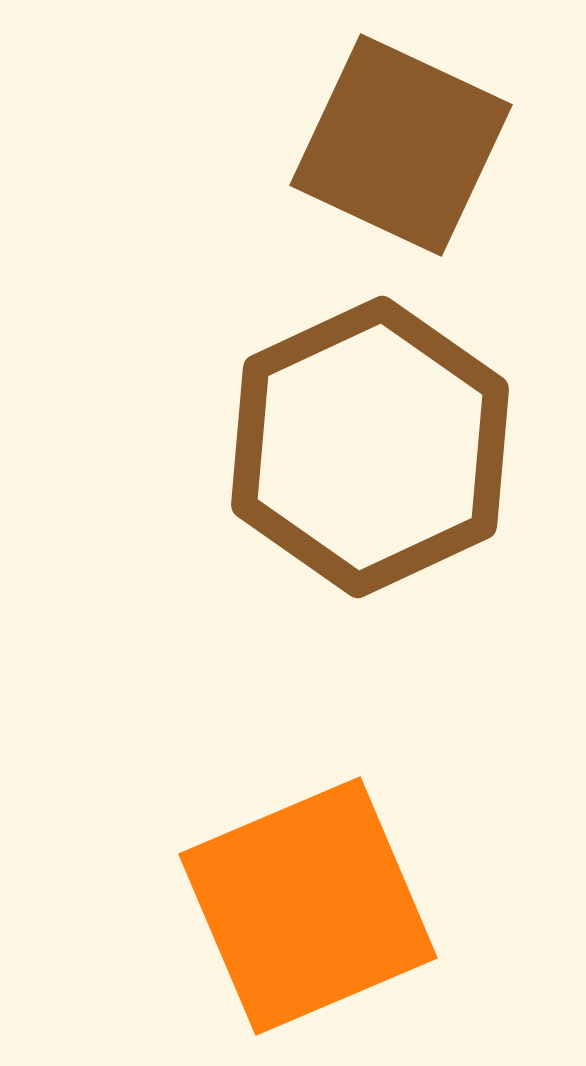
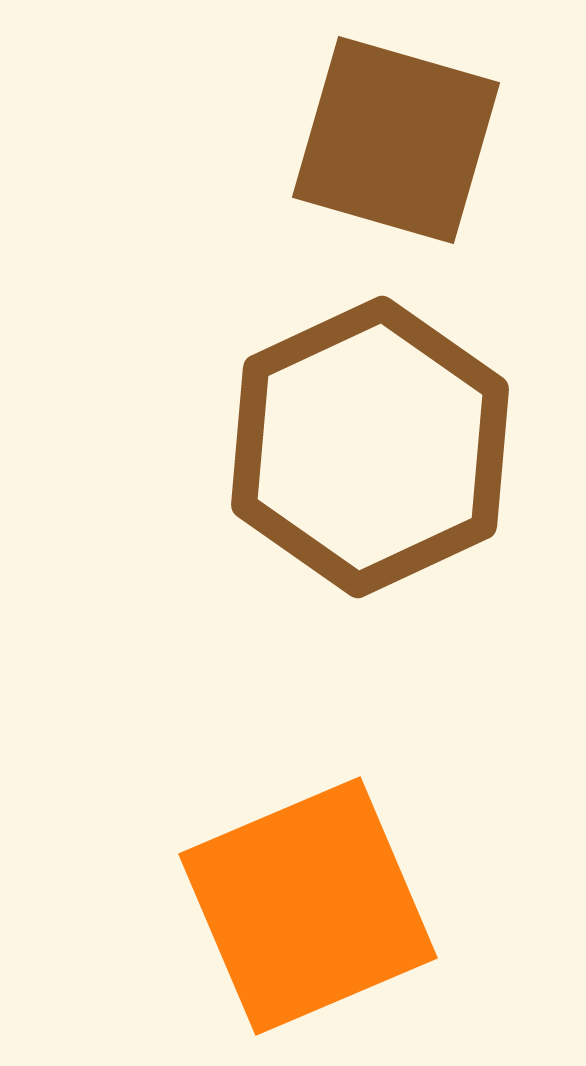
brown square: moved 5 px left, 5 px up; rotated 9 degrees counterclockwise
